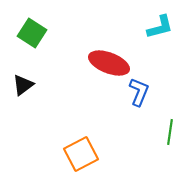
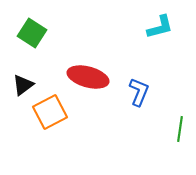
red ellipse: moved 21 px left, 14 px down; rotated 6 degrees counterclockwise
green line: moved 10 px right, 3 px up
orange square: moved 31 px left, 42 px up
